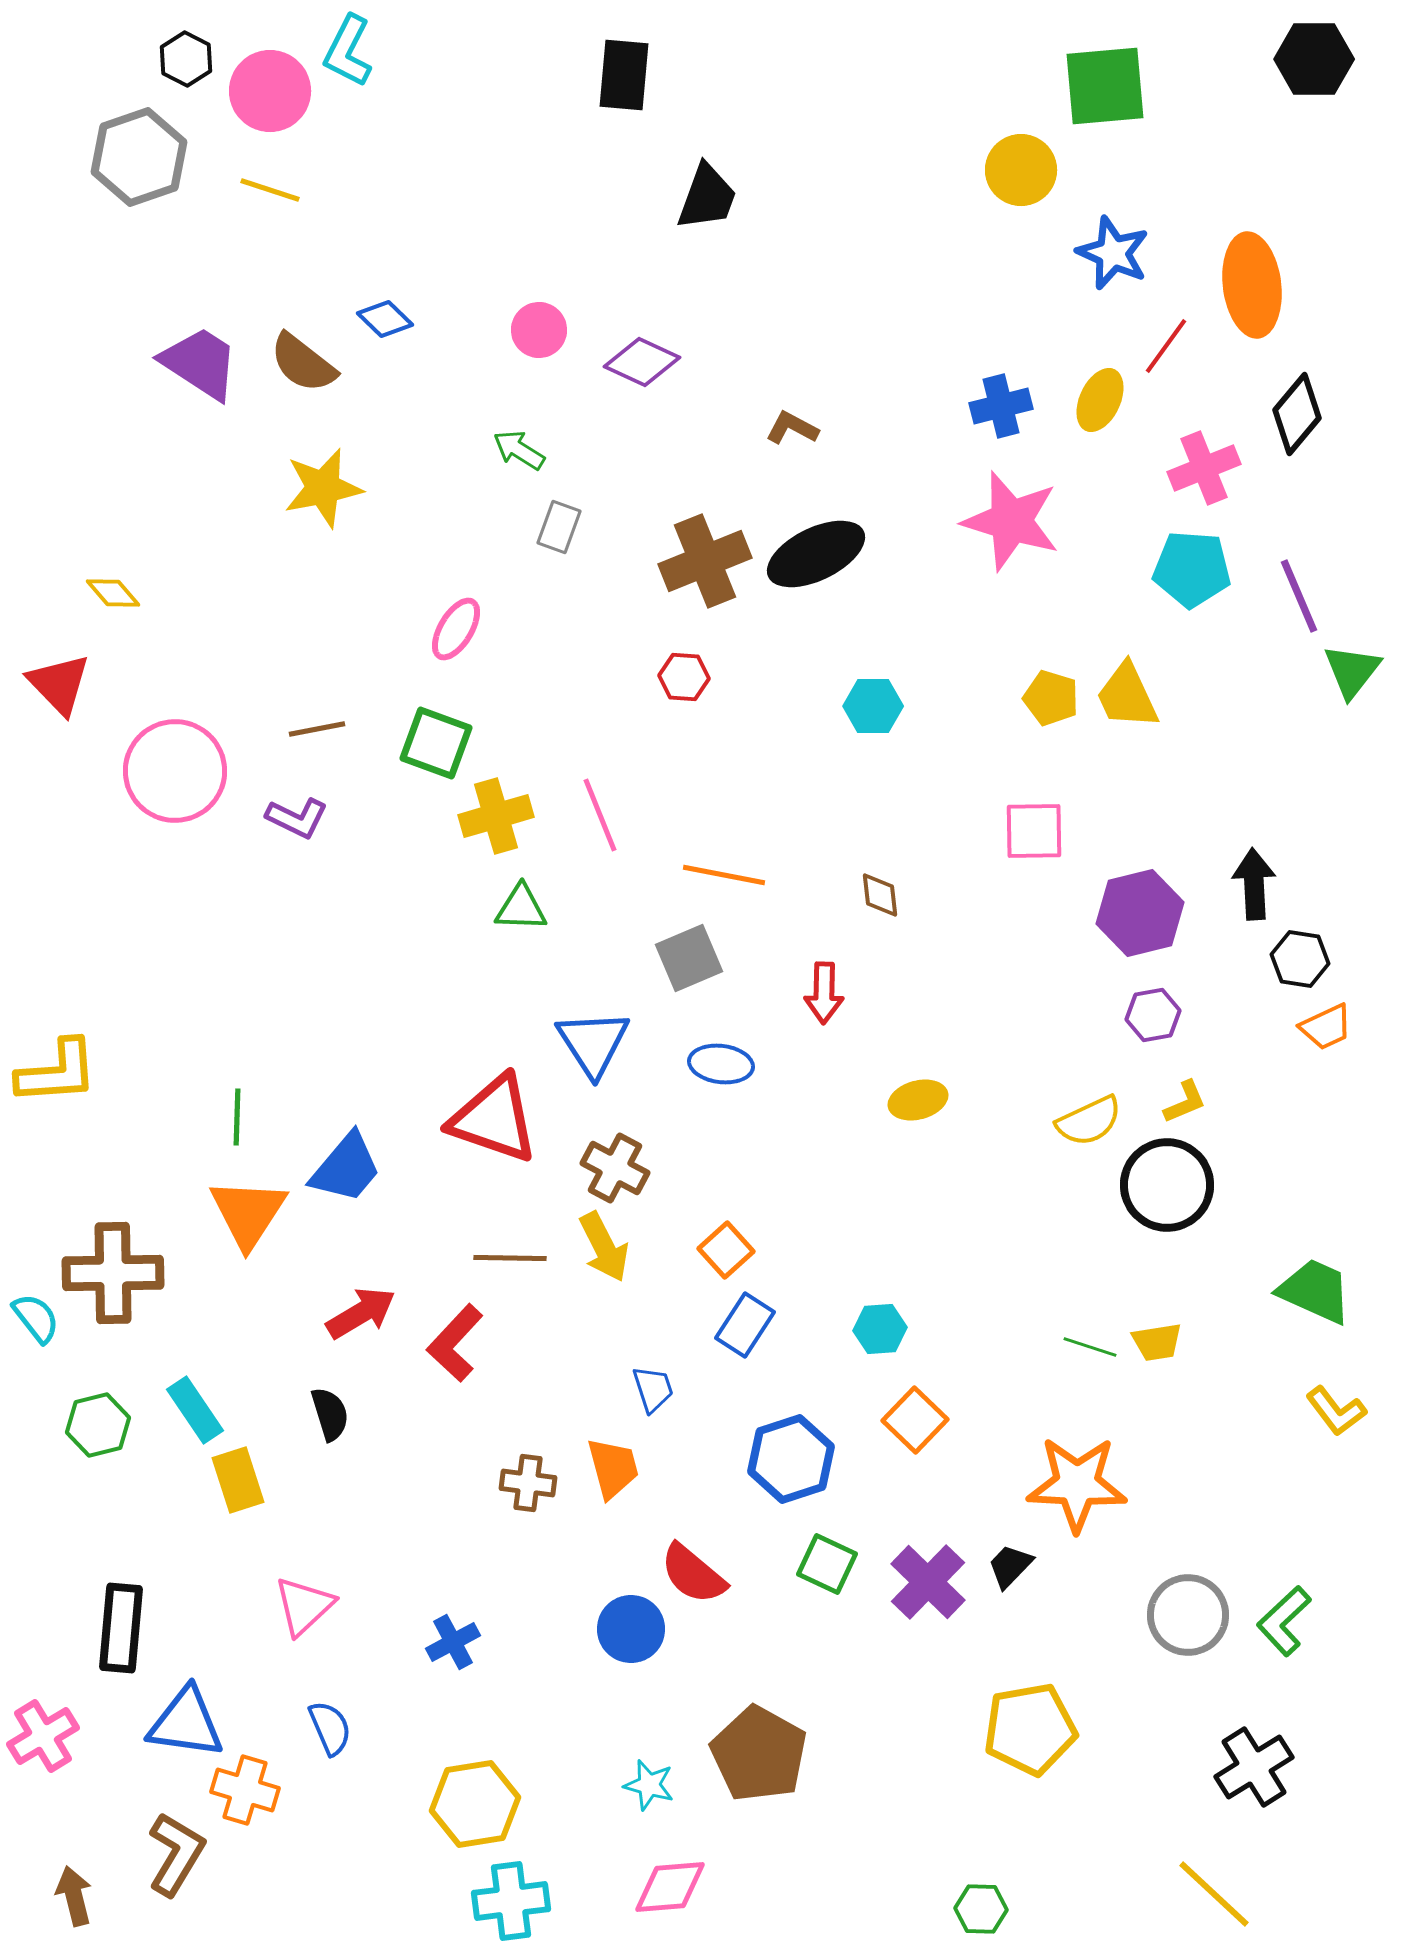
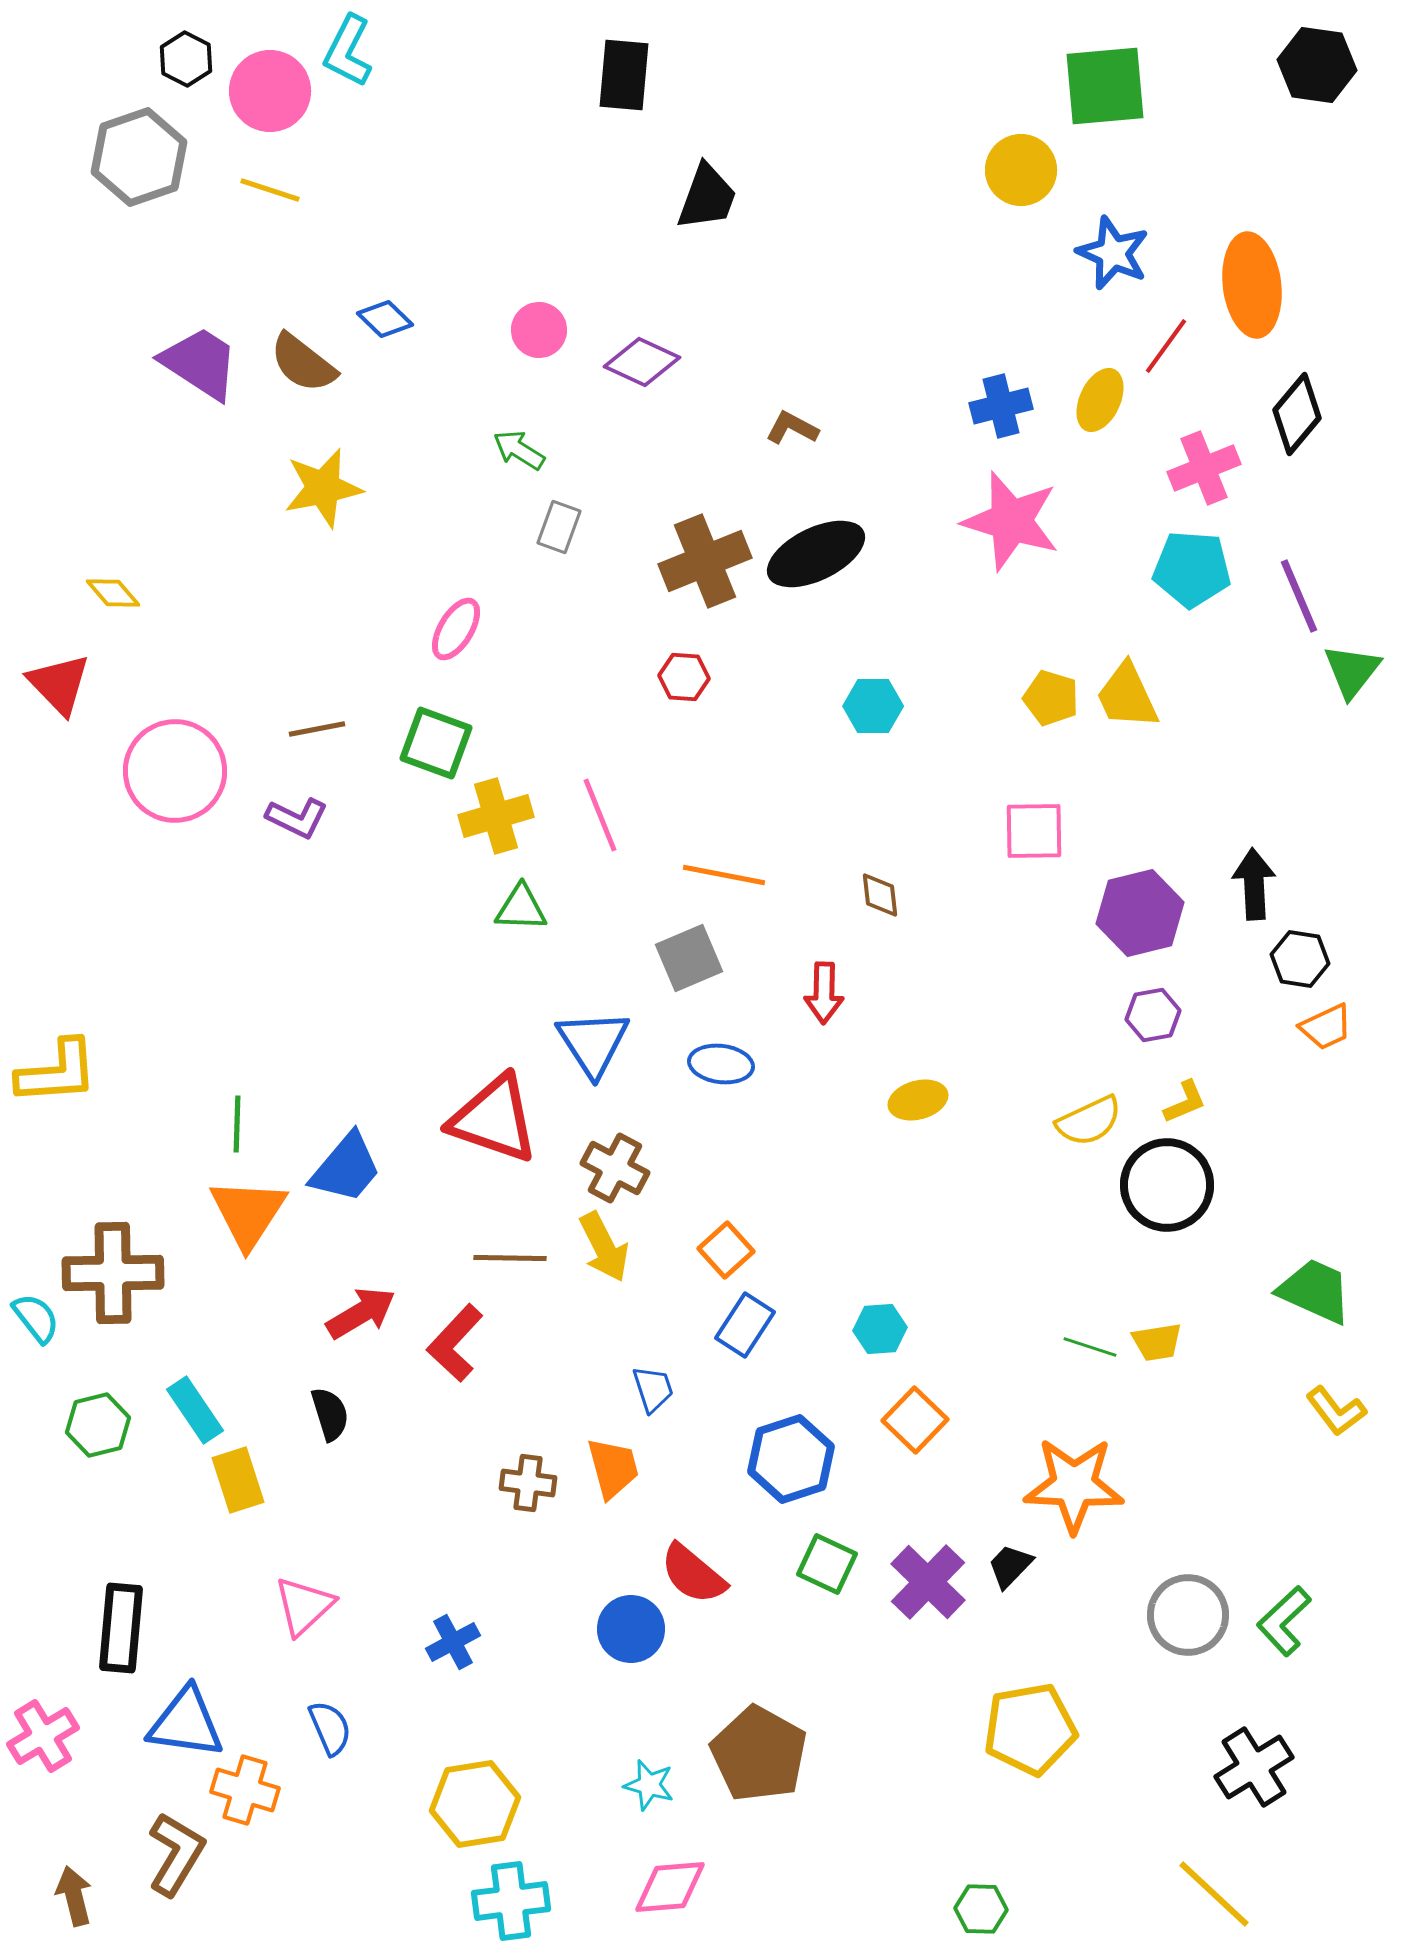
black hexagon at (1314, 59): moved 3 px right, 6 px down; rotated 8 degrees clockwise
green line at (237, 1117): moved 7 px down
orange star at (1077, 1484): moved 3 px left, 1 px down
